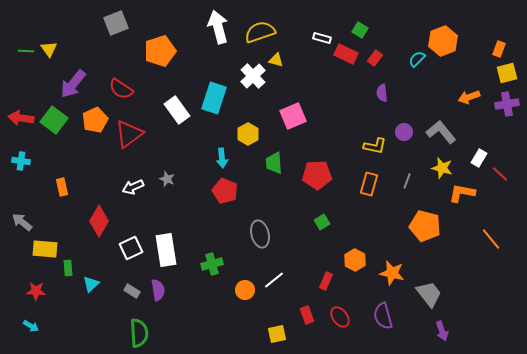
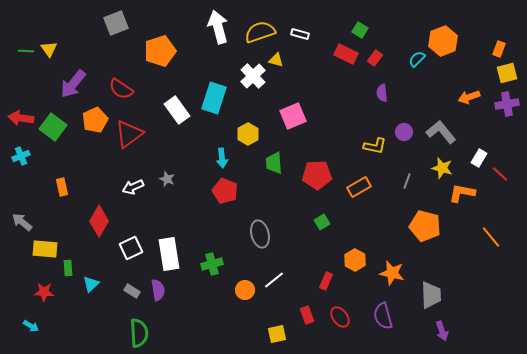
white rectangle at (322, 38): moved 22 px left, 4 px up
green square at (54, 120): moved 1 px left, 7 px down
cyan cross at (21, 161): moved 5 px up; rotated 30 degrees counterclockwise
orange rectangle at (369, 184): moved 10 px left, 3 px down; rotated 45 degrees clockwise
orange line at (491, 239): moved 2 px up
white rectangle at (166, 250): moved 3 px right, 4 px down
red star at (36, 291): moved 8 px right, 1 px down
gray trapezoid at (429, 294): moved 2 px right, 1 px down; rotated 36 degrees clockwise
